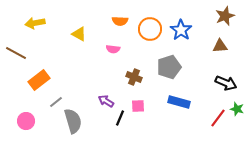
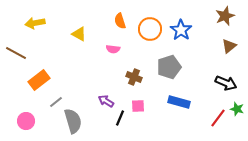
orange semicircle: rotated 70 degrees clockwise
brown triangle: moved 9 px right; rotated 35 degrees counterclockwise
